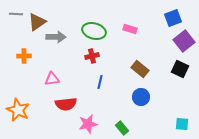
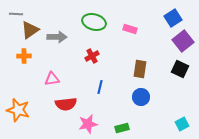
blue square: rotated 12 degrees counterclockwise
brown triangle: moved 7 px left, 8 px down
green ellipse: moved 9 px up
gray arrow: moved 1 px right
purple square: moved 1 px left
red cross: rotated 16 degrees counterclockwise
brown rectangle: rotated 60 degrees clockwise
blue line: moved 5 px down
orange star: rotated 10 degrees counterclockwise
cyan square: rotated 32 degrees counterclockwise
green rectangle: rotated 64 degrees counterclockwise
